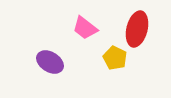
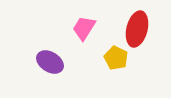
pink trapezoid: moved 1 px left; rotated 84 degrees clockwise
yellow pentagon: moved 1 px right
